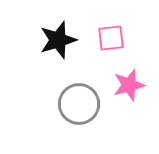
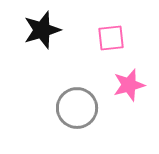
black star: moved 16 px left, 10 px up
gray circle: moved 2 px left, 4 px down
